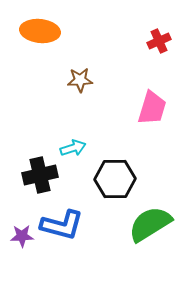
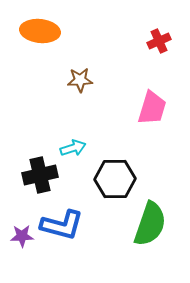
green semicircle: rotated 141 degrees clockwise
